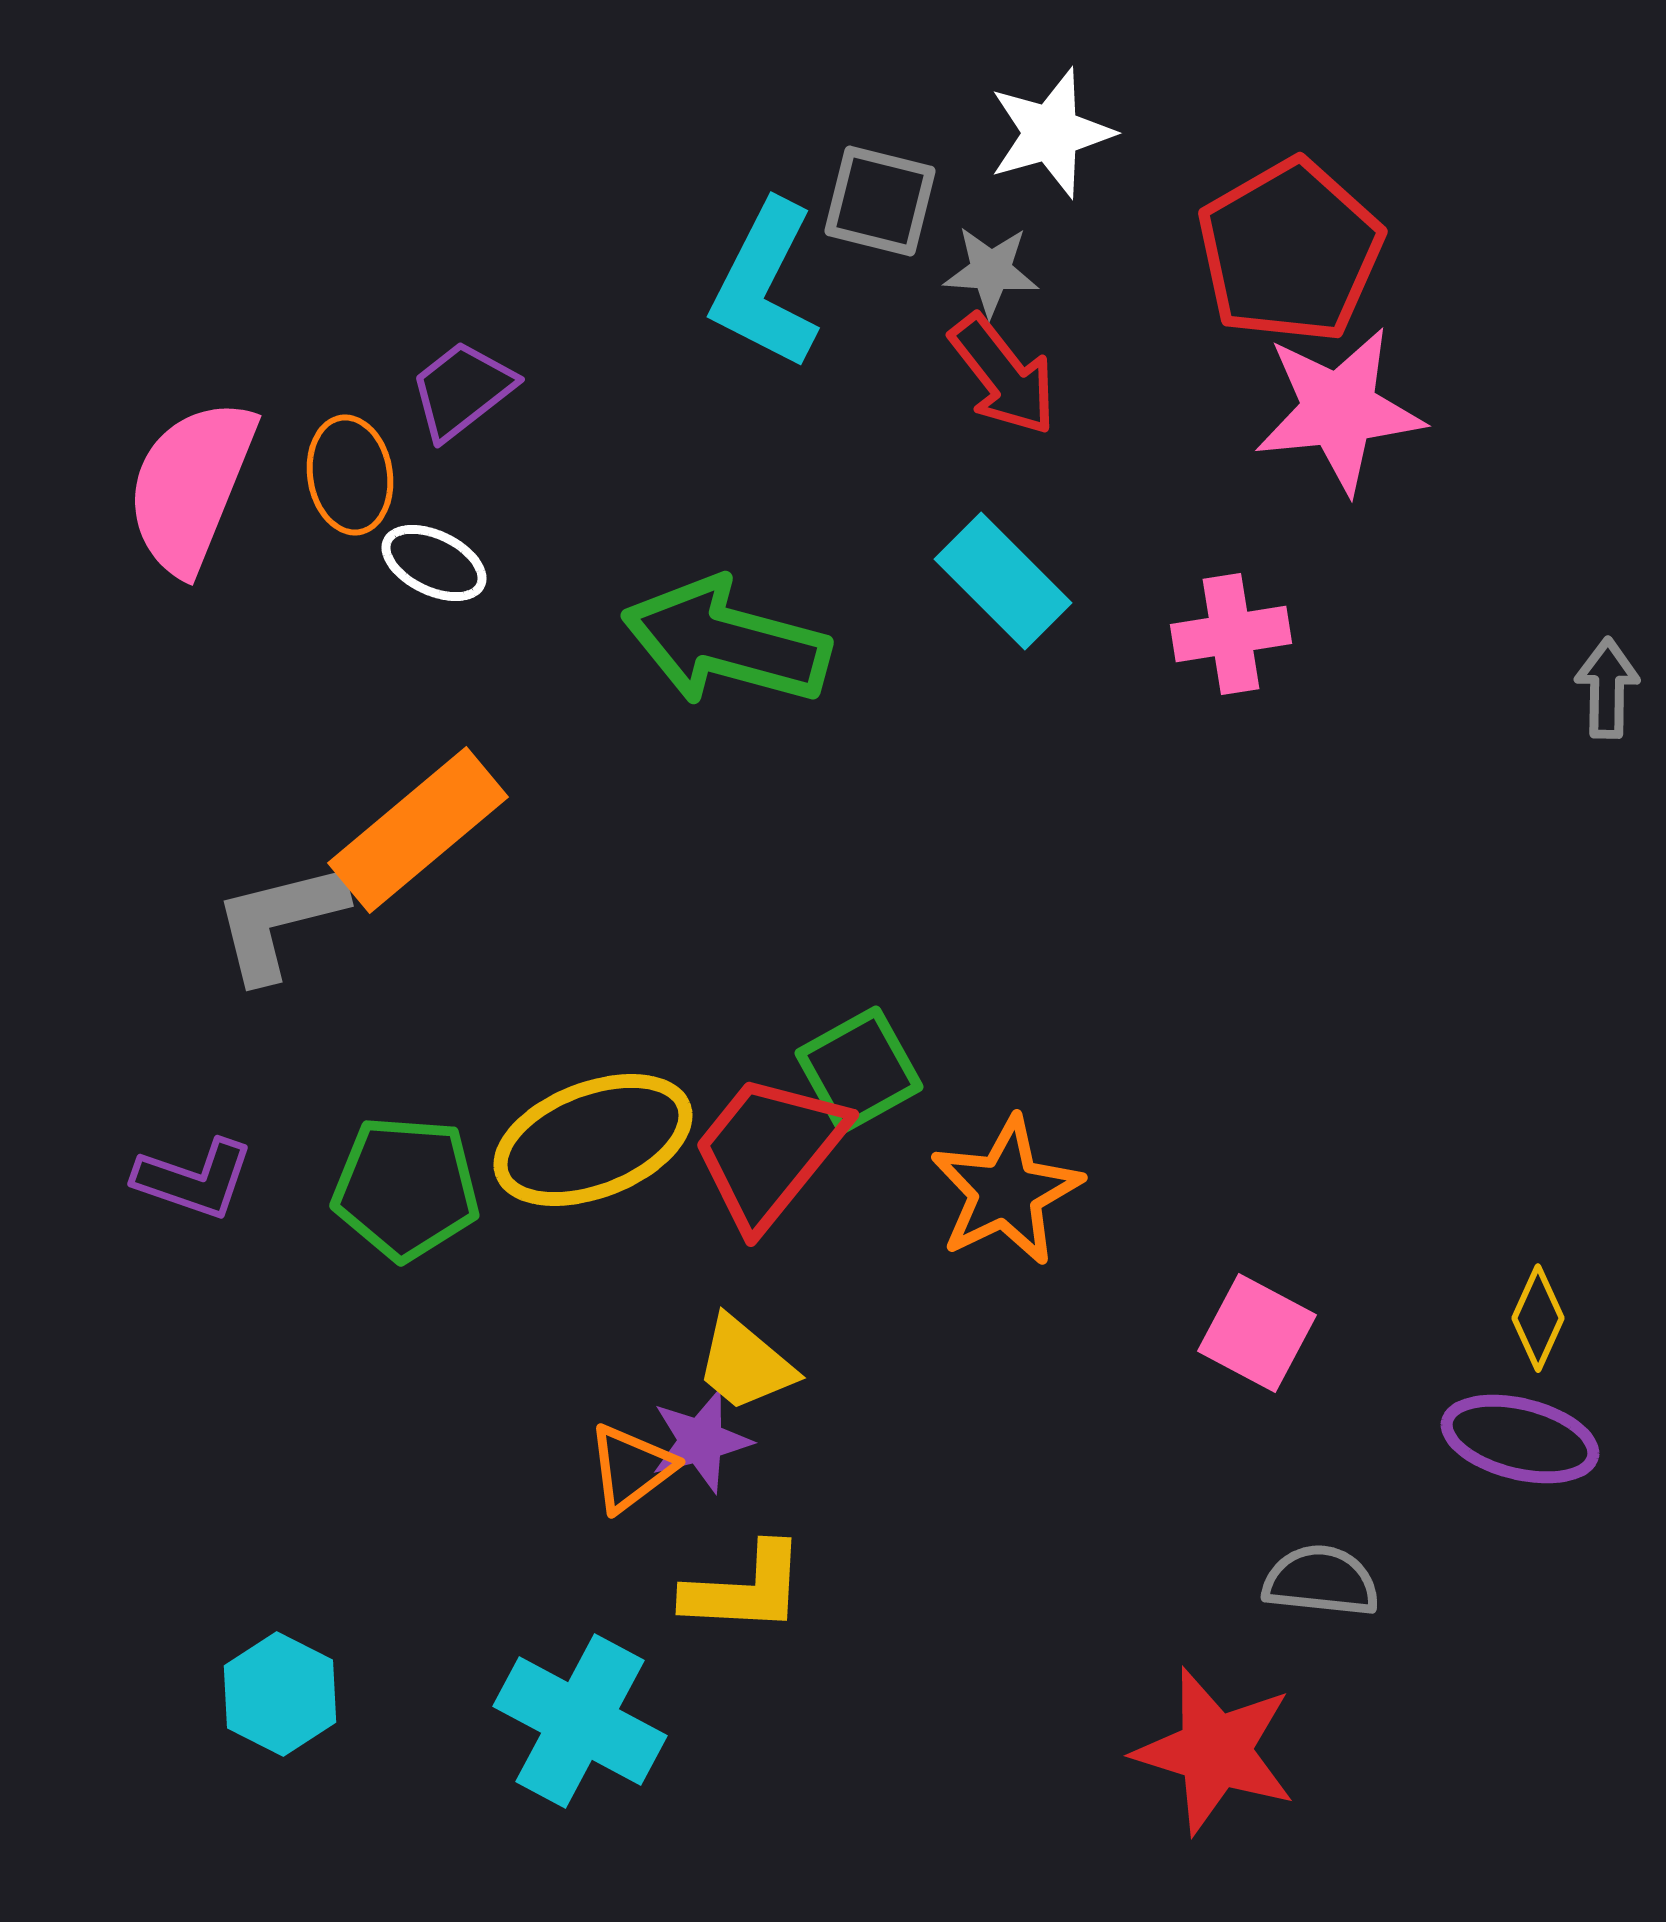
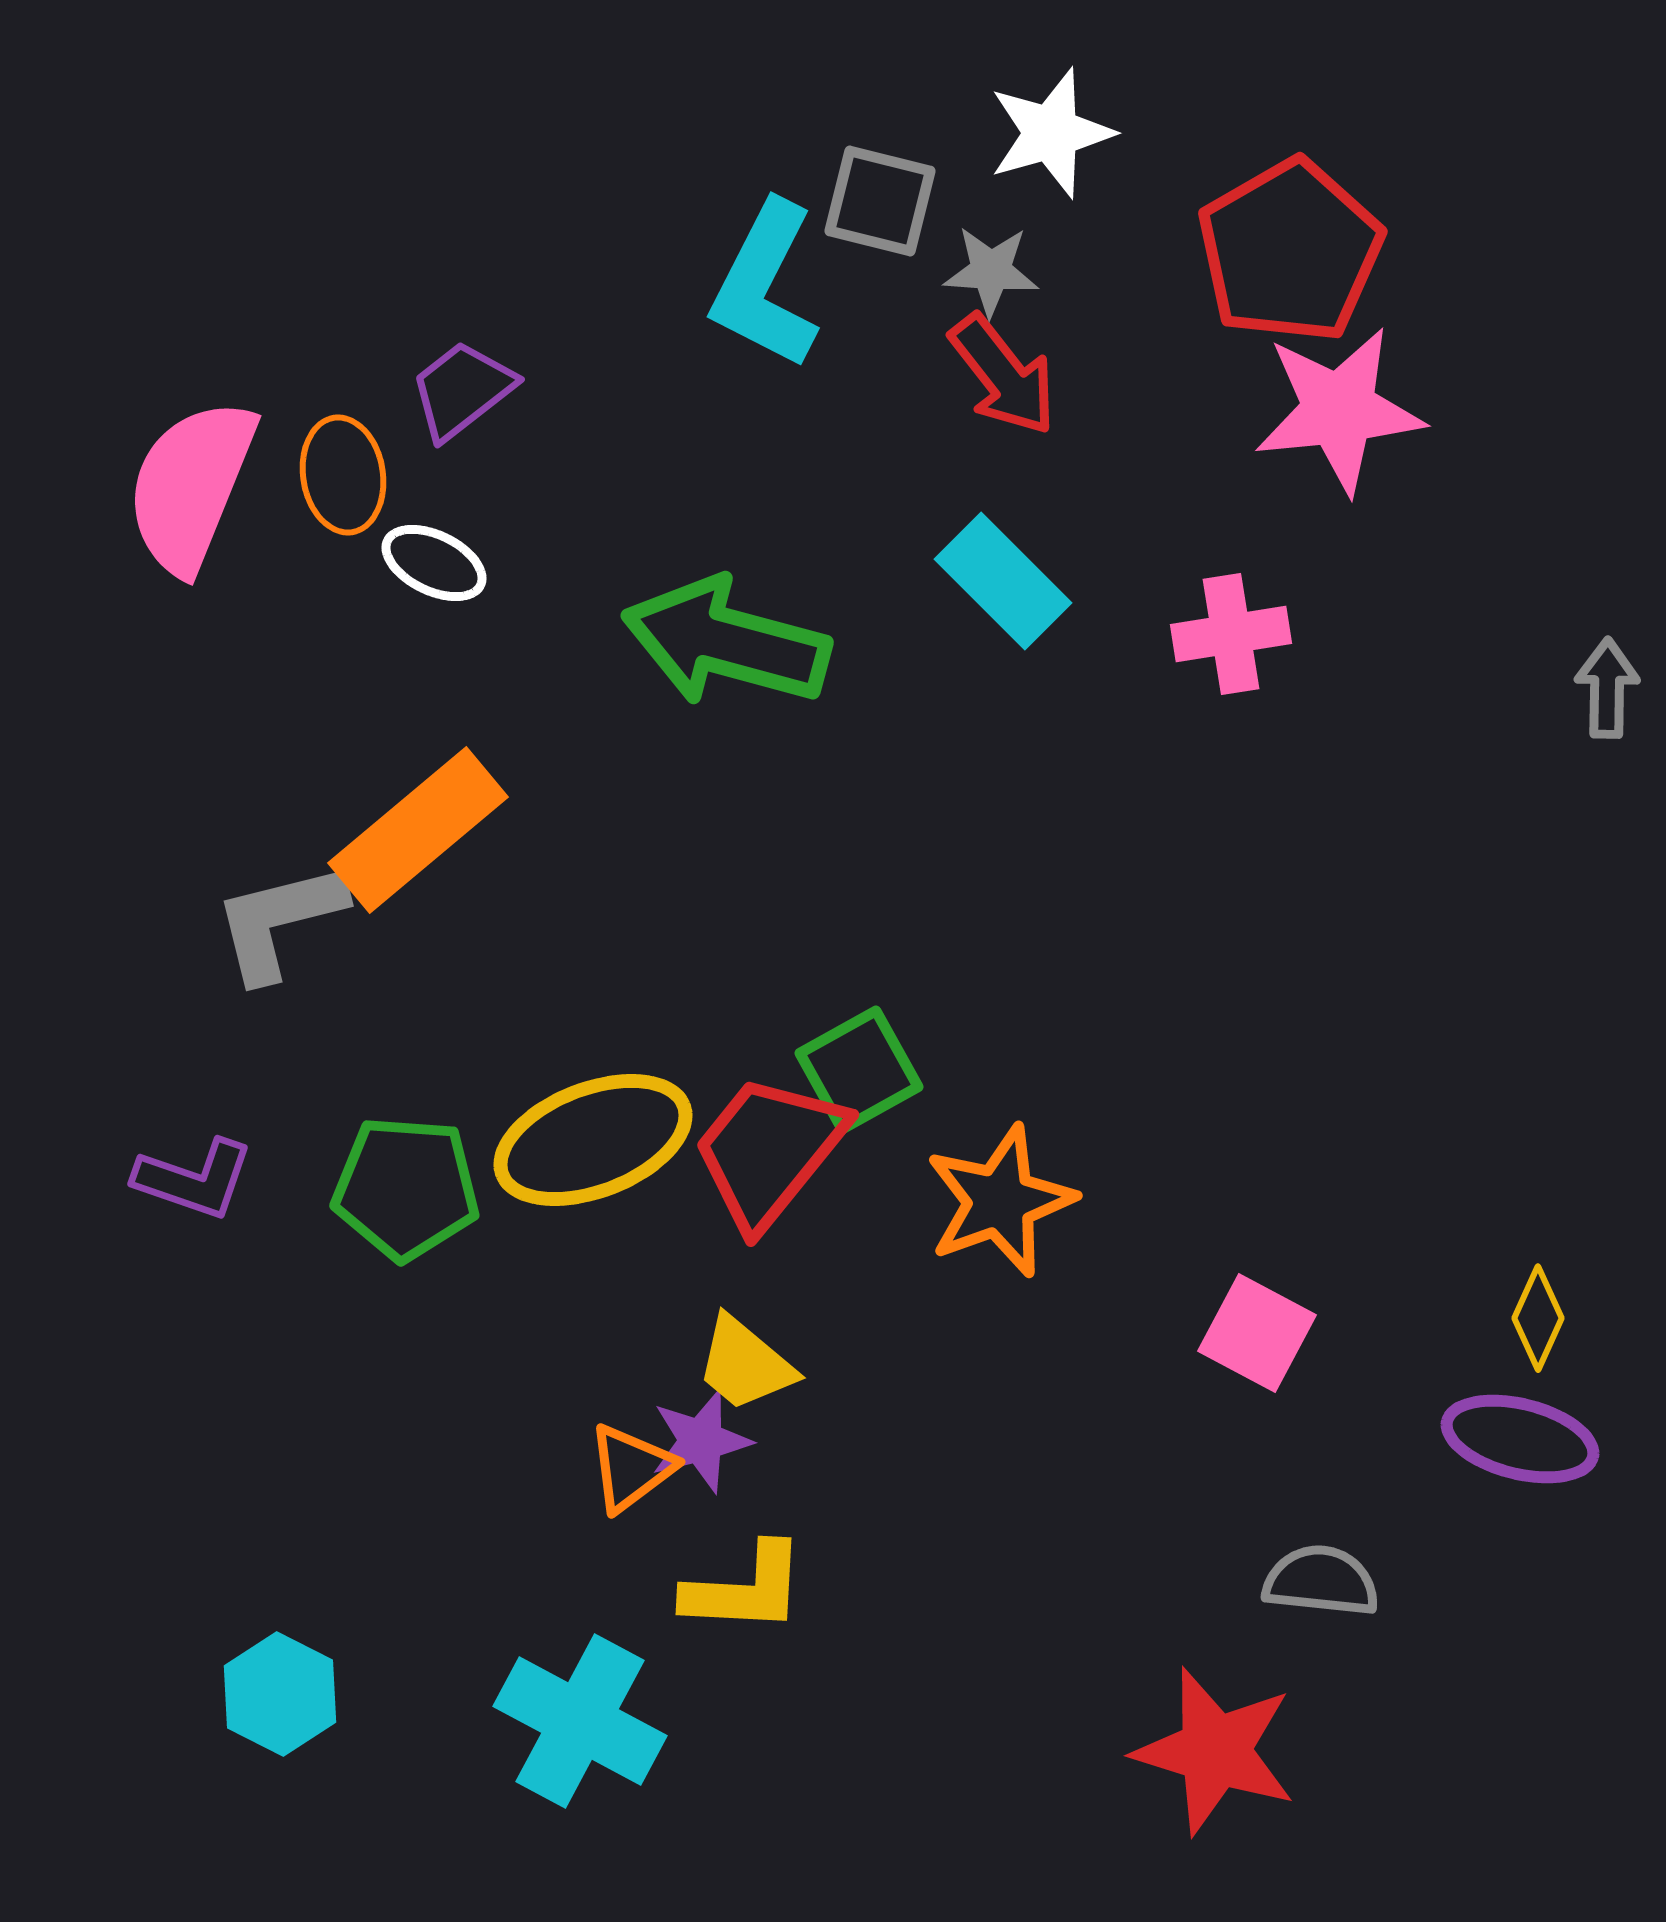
orange ellipse: moved 7 px left
orange star: moved 6 px left, 10 px down; rotated 6 degrees clockwise
